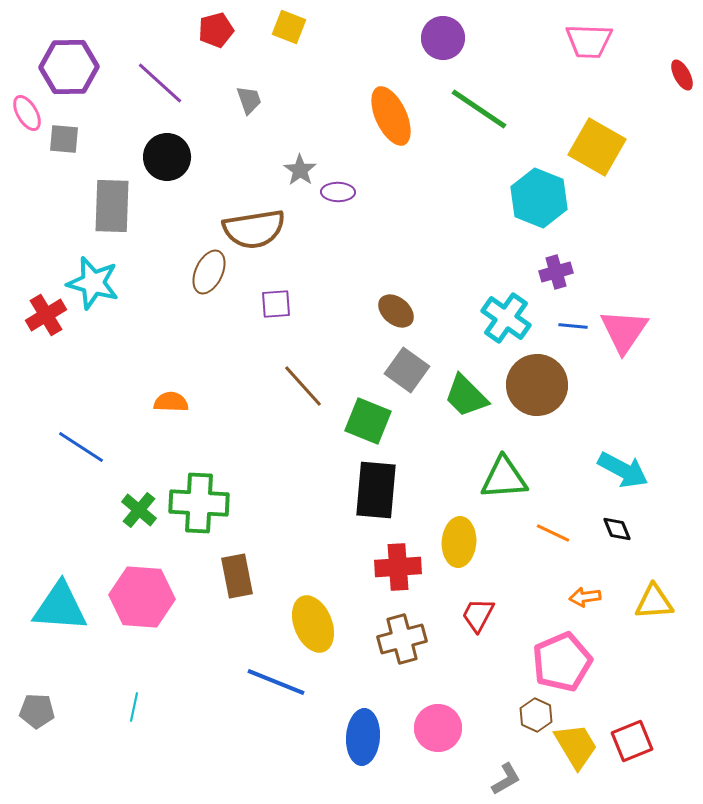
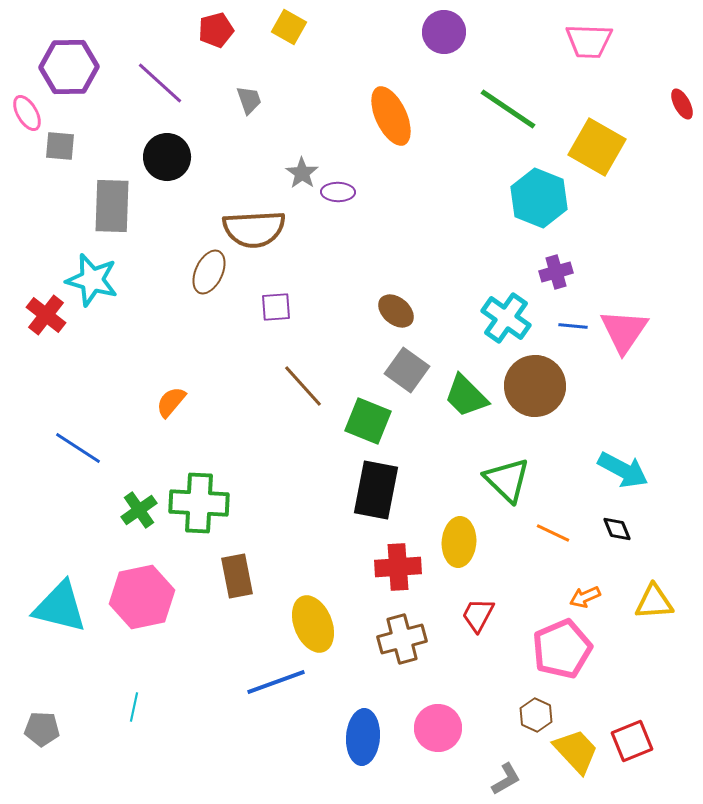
yellow square at (289, 27): rotated 8 degrees clockwise
purple circle at (443, 38): moved 1 px right, 6 px up
red ellipse at (682, 75): moved 29 px down
green line at (479, 109): moved 29 px right
gray square at (64, 139): moved 4 px left, 7 px down
gray star at (300, 170): moved 2 px right, 3 px down
brown semicircle at (254, 229): rotated 6 degrees clockwise
cyan star at (93, 283): moved 1 px left, 3 px up
purple square at (276, 304): moved 3 px down
red cross at (46, 315): rotated 21 degrees counterclockwise
brown circle at (537, 385): moved 2 px left, 1 px down
orange semicircle at (171, 402): rotated 52 degrees counterclockwise
blue line at (81, 447): moved 3 px left, 1 px down
green triangle at (504, 478): moved 3 px right, 2 px down; rotated 48 degrees clockwise
black rectangle at (376, 490): rotated 6 degrees clockwise
green cross at (139, 510): rotated 15 degrees clockwise
pink hexagon at (142, 597): rotated 16 degrees counterclockwise
orange arrow at (585, 597): rotated 16 degrees counterclockwise
cyan triangle at (60, 607): rotated 10 degrees clockwise
pink pentagon at (562, 662): moved 13 px up
blue line at (276, 682): rotated 42 degrees counterclockwise
gray pentagon at (37, 711): moved 5 px right, 18 px down
yellow trapezoid at (576, 746): moved 5 px down; rotated 12 degrees counterclockwise
